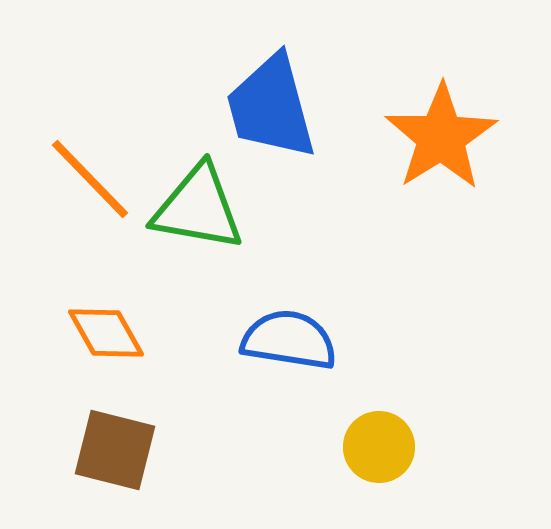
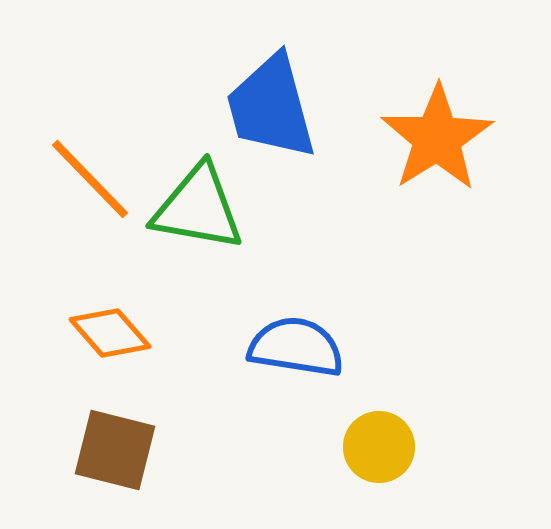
orange star: moved 4 px left, 1 px down
orange diamond: moved 4 px right; rotated 12 degrees counterclockwise
blue semicircle: moved 7 px right, 7 px down
